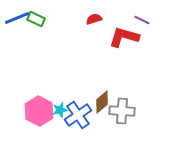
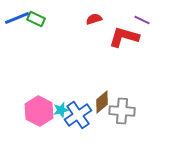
cyan star: moved 1 px right
